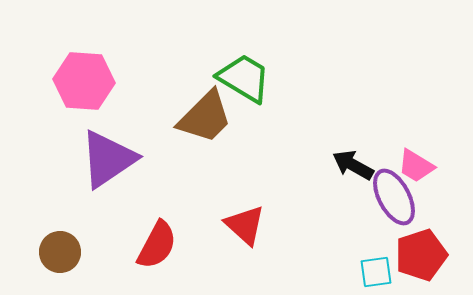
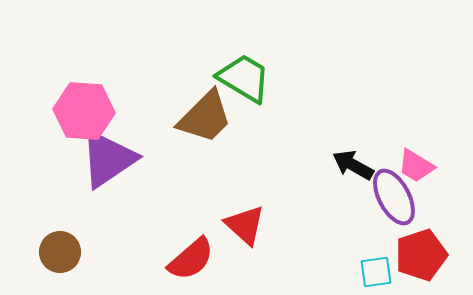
pink hexagon: moved 30 px down
red semicircle: moved 34 px right, 14 px down; rotated 21 degrees clockwise
